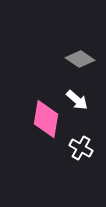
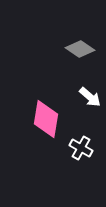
gray diamond: moved 10 px up
white arrow: moved 13 px right, 3 px up
